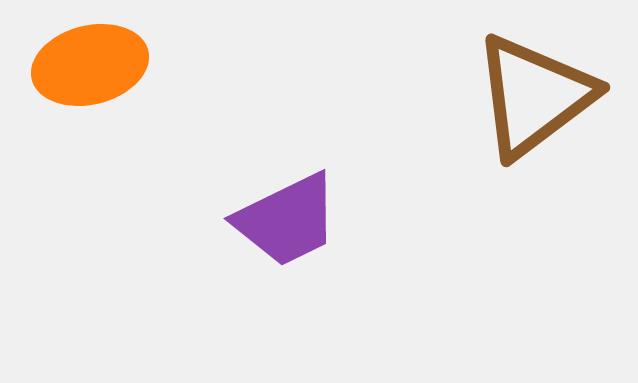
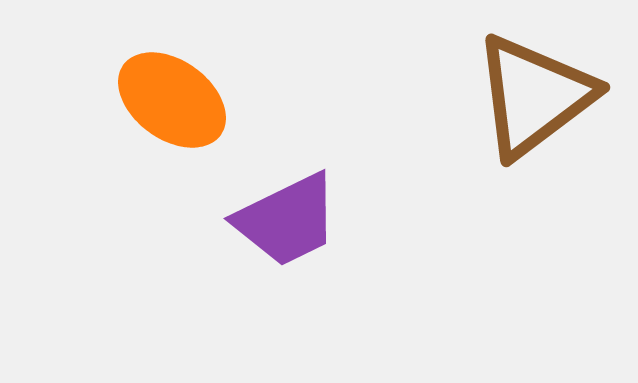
orange ellipse: moved 82 px right, 35 px down; rotated 50 degrees clockwise
